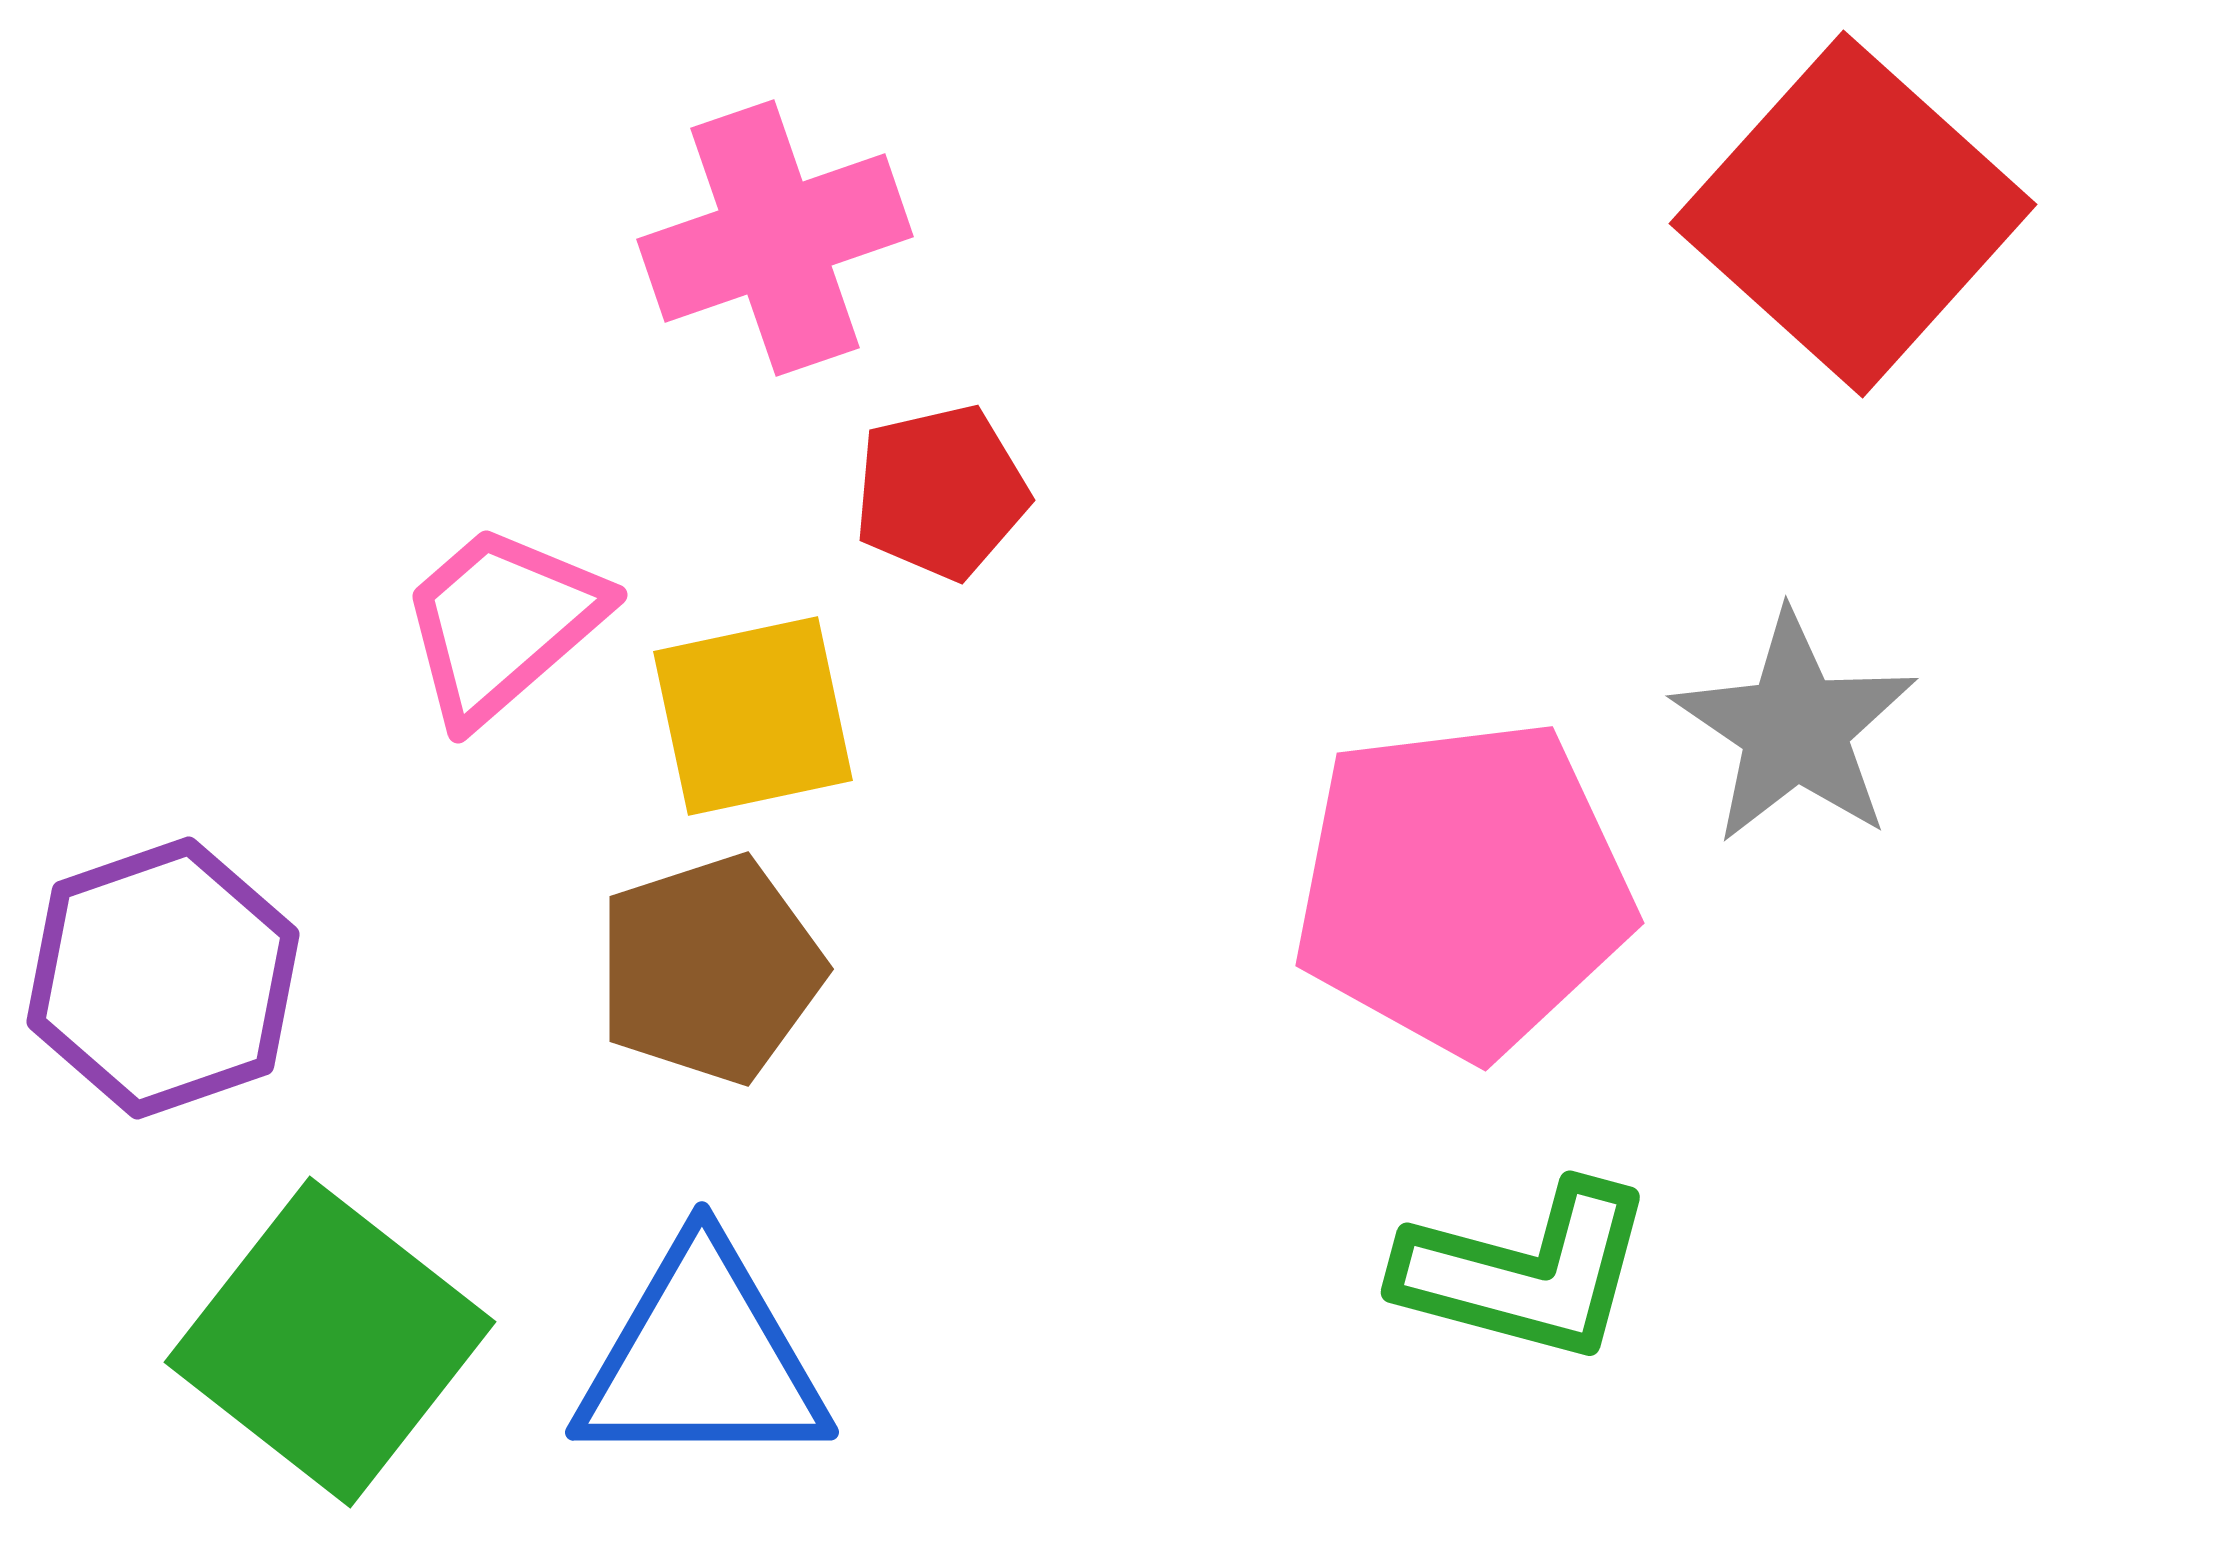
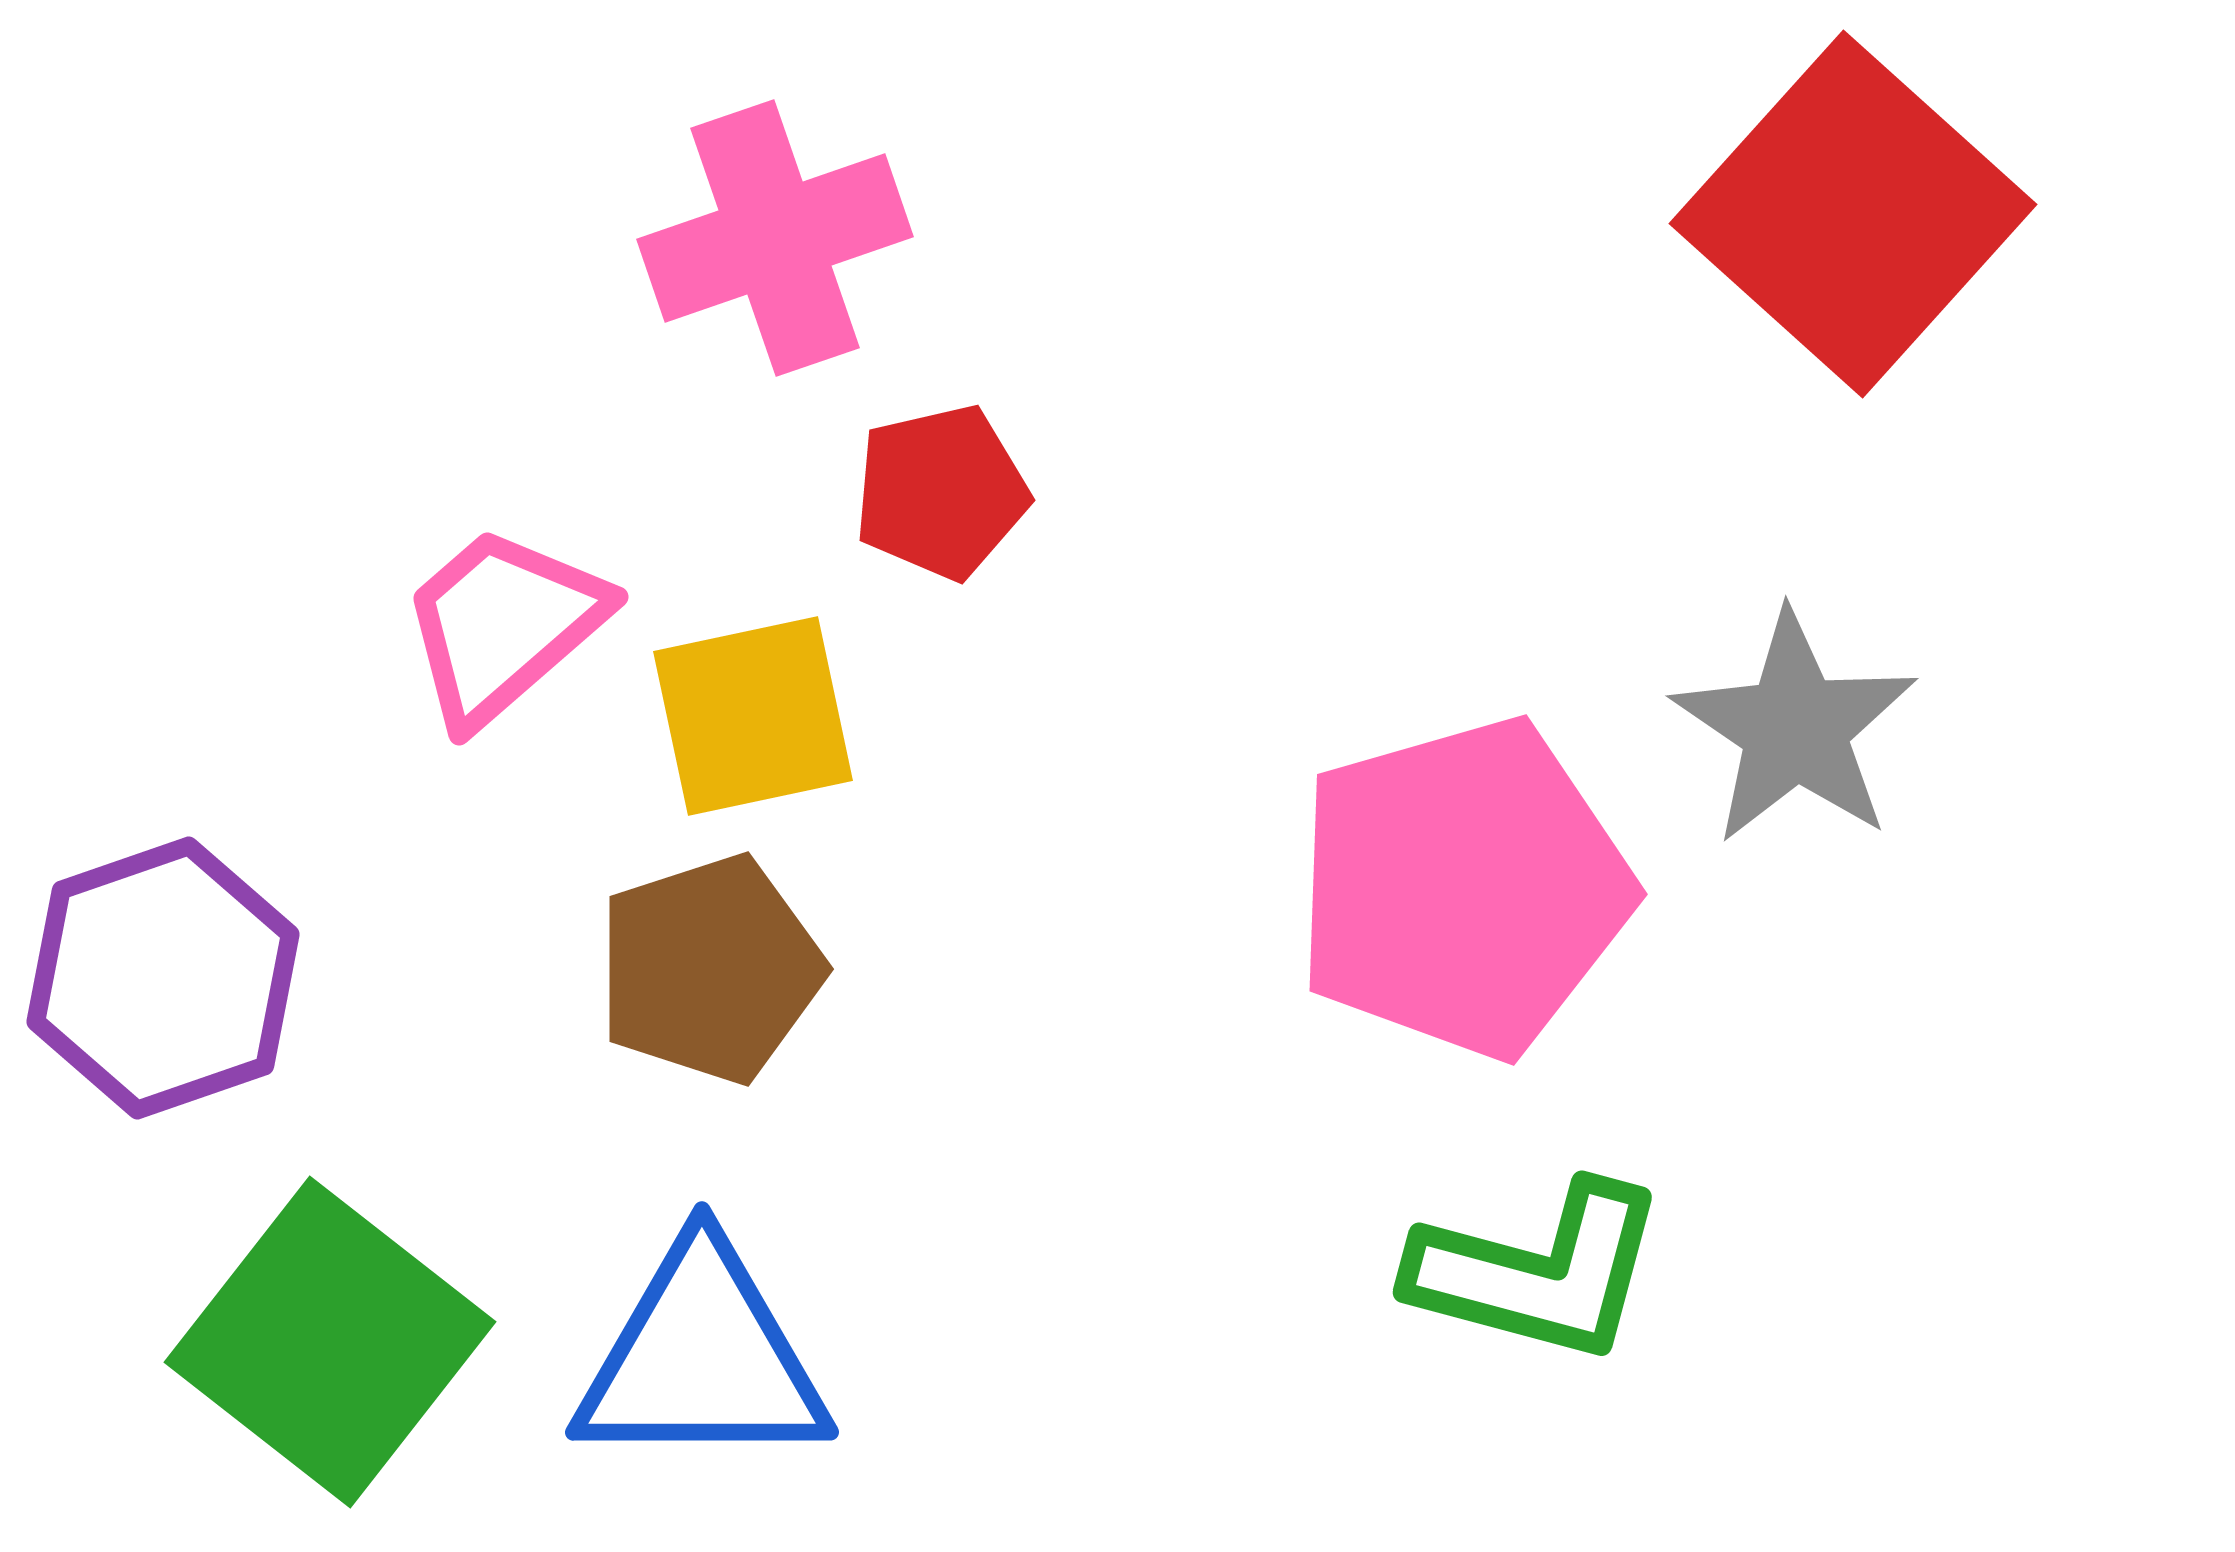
pink trapezoid: moved 1 px right, 2 px down
pink pentagon: rotated 9 degrees counterclockwise
green L-shape: moved 12 px right
